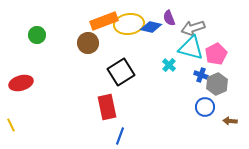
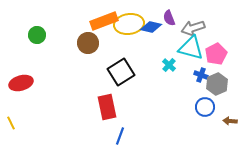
yellow line: moved 2 px up
